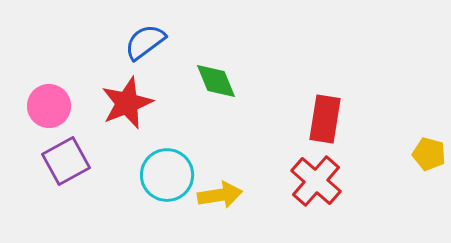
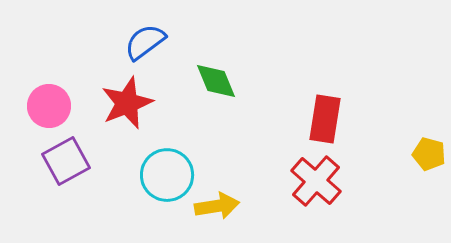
yellow arrow: moved 3 px left, 11 px down
